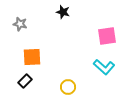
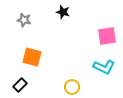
gray star: moved 4 px right, 4 px up
orange square: rotated 18 degrees clockwise
cyan L-shape: rotated 15 degrees counterclockwise
black rectangle: moved 5 px left, 4 px down
yellow circle: moved 4 px right
